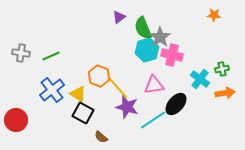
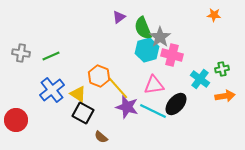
orange arrow: moved 3 px down
cyan line: moved 9 px up; rotated 60 degrees clockwise
